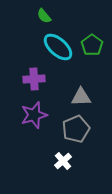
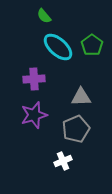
white cross: rotated 18 degrees clockwise
